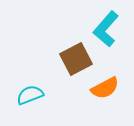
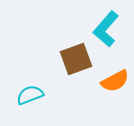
brown square: rotated 8 degrees clockwise
orange semicircle: moved 10 px right, 7 px up
